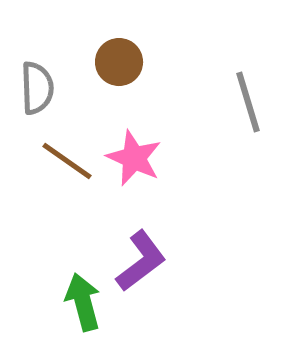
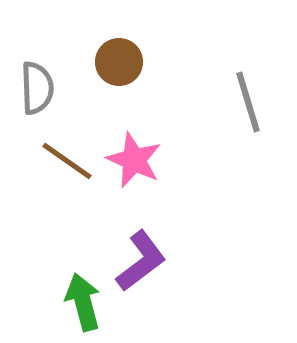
pink star: moved 2 px down
